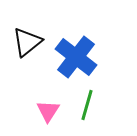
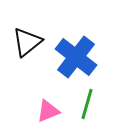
green line: moved 1 px up
pink triangle: rotated 35 degrees clockwise
